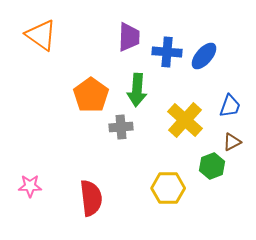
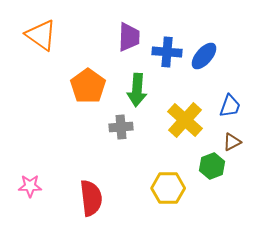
orange pentagon: moved 3 px left, 9 px up
